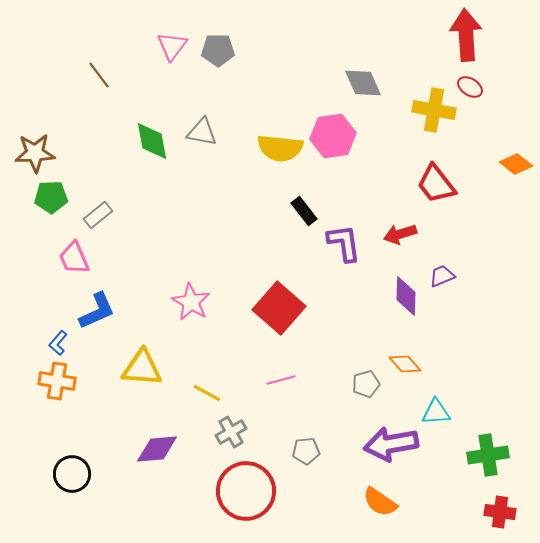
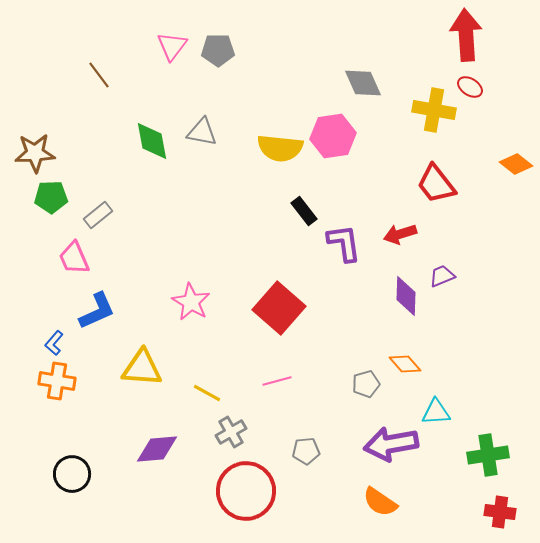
blue L-shape at (58, 343): moved 4 px left
pink line at (281, 380): moved 4 px left, 1 px down
